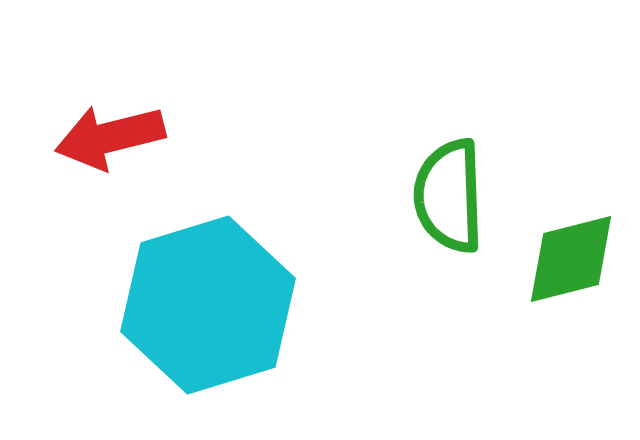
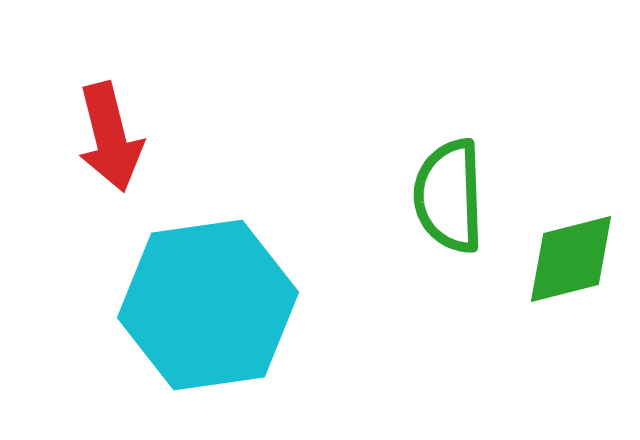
red arrow: rotated 90 degrees counterclockwise
cyan hexagon: rotated 9 degrees clockwise
